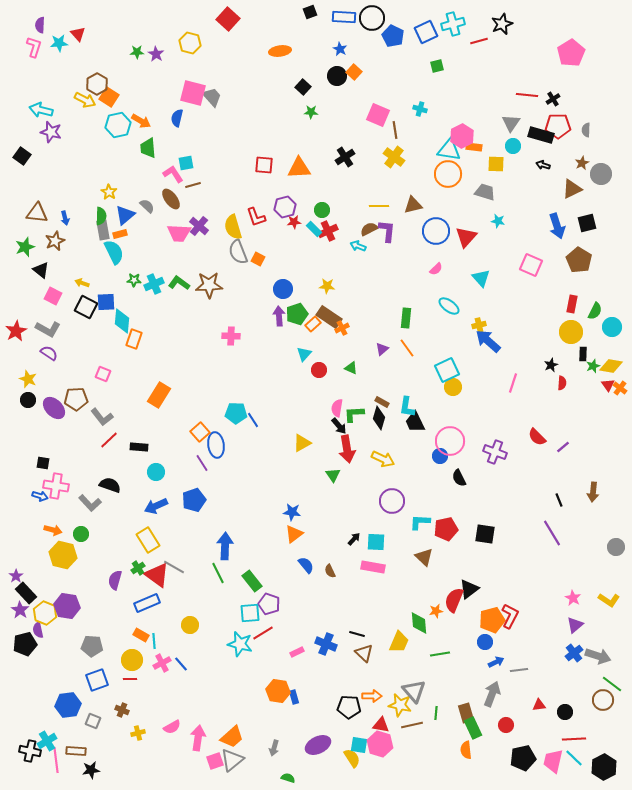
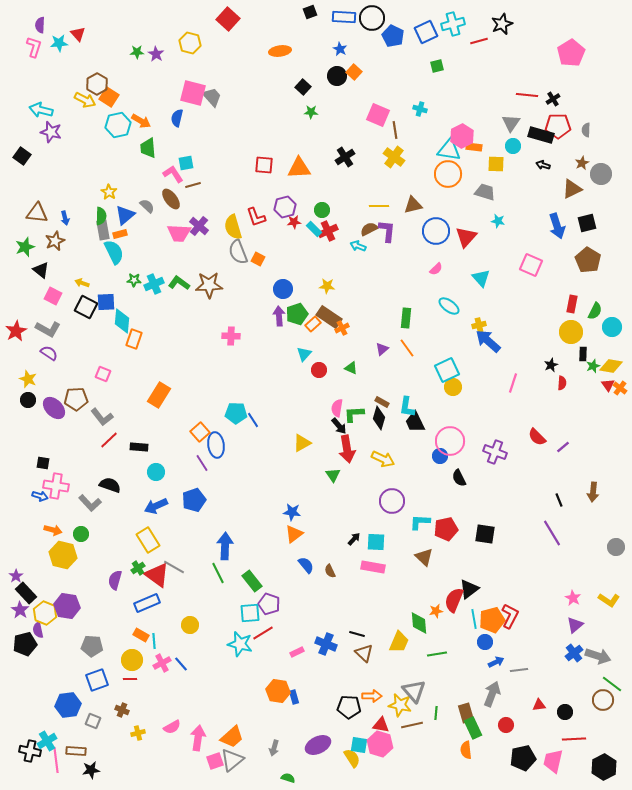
brown pentagon at (579, 260): moved 9 px right
green line at (440, 654): moved 3 px left
cyan line at (574, 758): moved 100 px left, 139 px up; rotated 36 degrees clockwise
